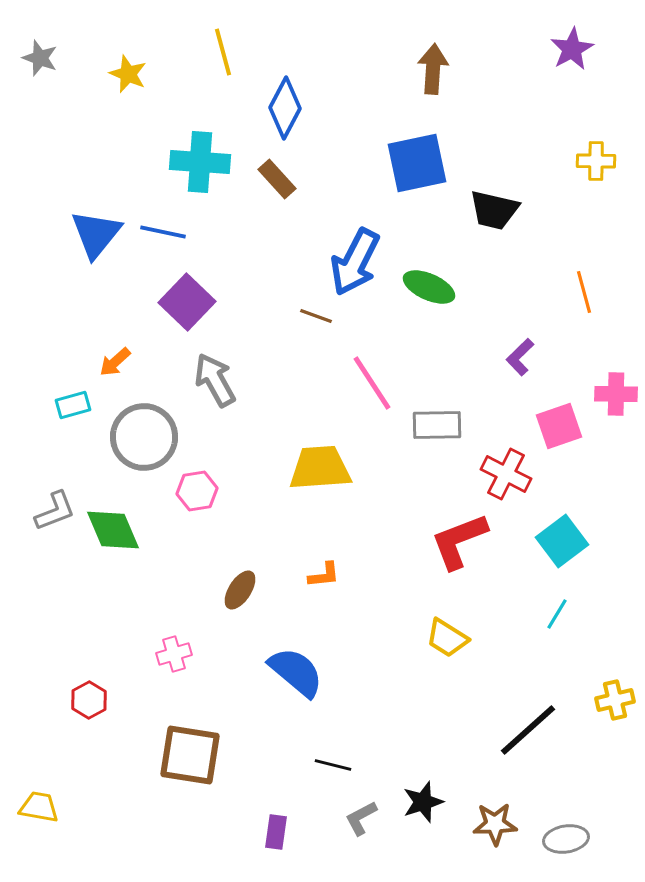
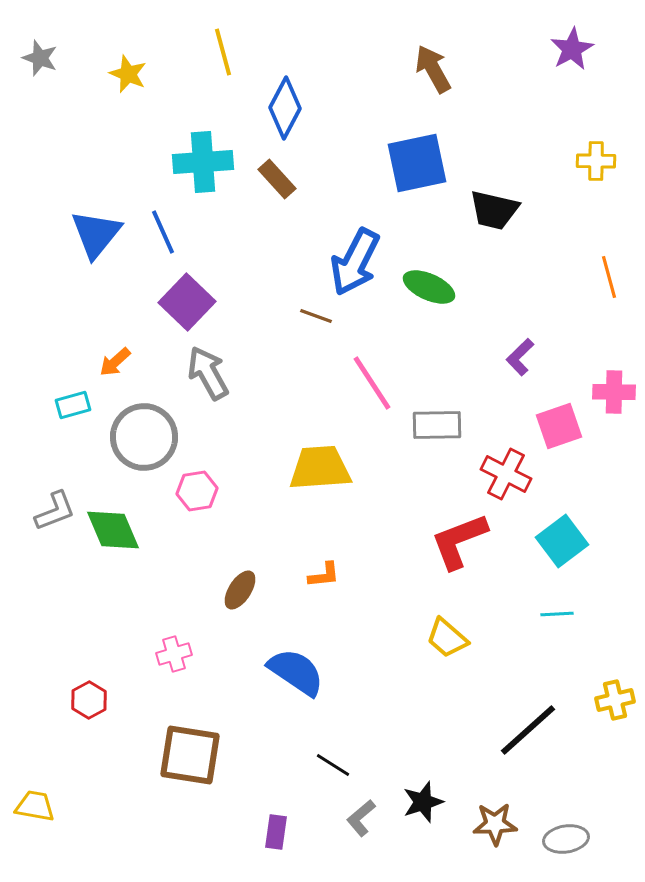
brown arrow at (433, 69): rotated 33 degrees counterclockwise
cyan cross at (200, 162): moved 3 px right; rotated 8 degrees counterclockwise
blue line at (163, 232): rotated 54 degrees clockwise
orange line at (584, 292): moved 25 px right, 15 px up
gray arrow at (215, 380): moved 7 px left, 7 px up
pink cross at (616, 394): moved 2 px left, 2 px up
cyan line at (557, 614): rotated 56 degrees clockwise
yellow trapezoid at (447, 638): rotated 9 degrees clockwise
blue semicircle at (296, 672): rotated 6 degrees counterclockwise
black line at (333, 765): rotated 18 degrees clockwise
yellow trapezoid at (39, 807): moved 4 px left, 1 px up
gray L-shape at (361, 818): rotated 12 degrees counterclockwise
